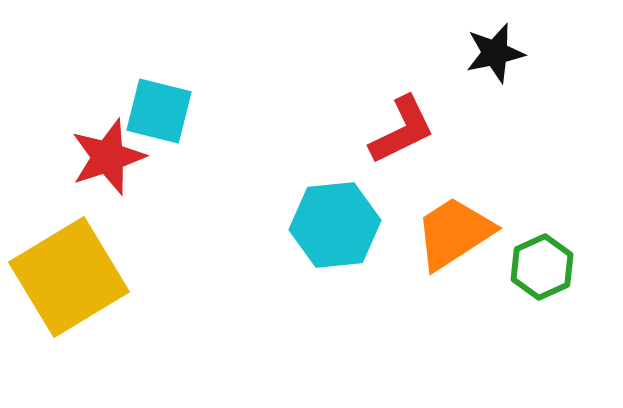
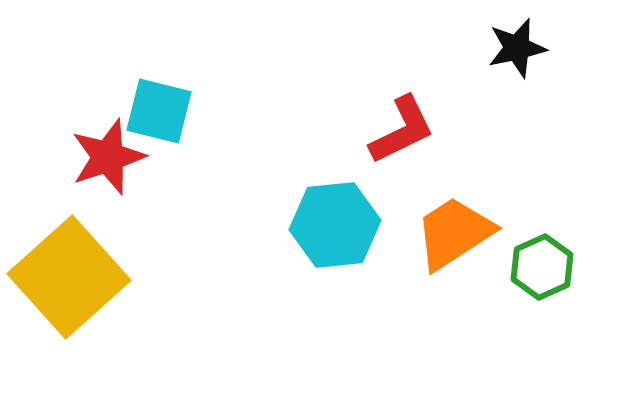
black star: moved 22 px right, 5 px up
yellow square: rotated 11 degrees counterclockwise
